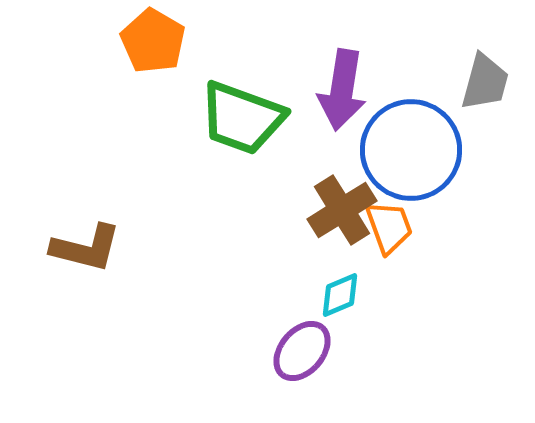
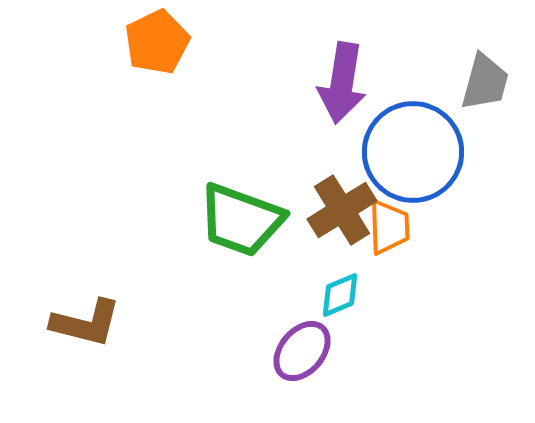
orange pentagon: moved 4 px right, 1 px down; rotated 16 degrees clockwise
purple arrow: moved 7 px up
green trapezoid: moved 1 px left, 102 px down
blue circle: moved 2 px right, 2 px down
orange trapezoid: rotated 18 degrees clockwise
brown L-shape: moved 75 px down
